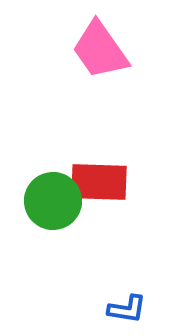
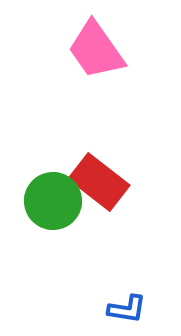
pink trapezoid: moved 4 px left
red rectangle: rotated 36 degrees clockwise
